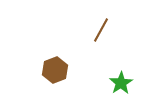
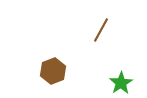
brown hexagon: moved 2 px left, 1 px down
